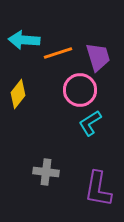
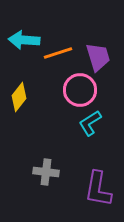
yellow diamond: moved 1 px right, 3 px down
